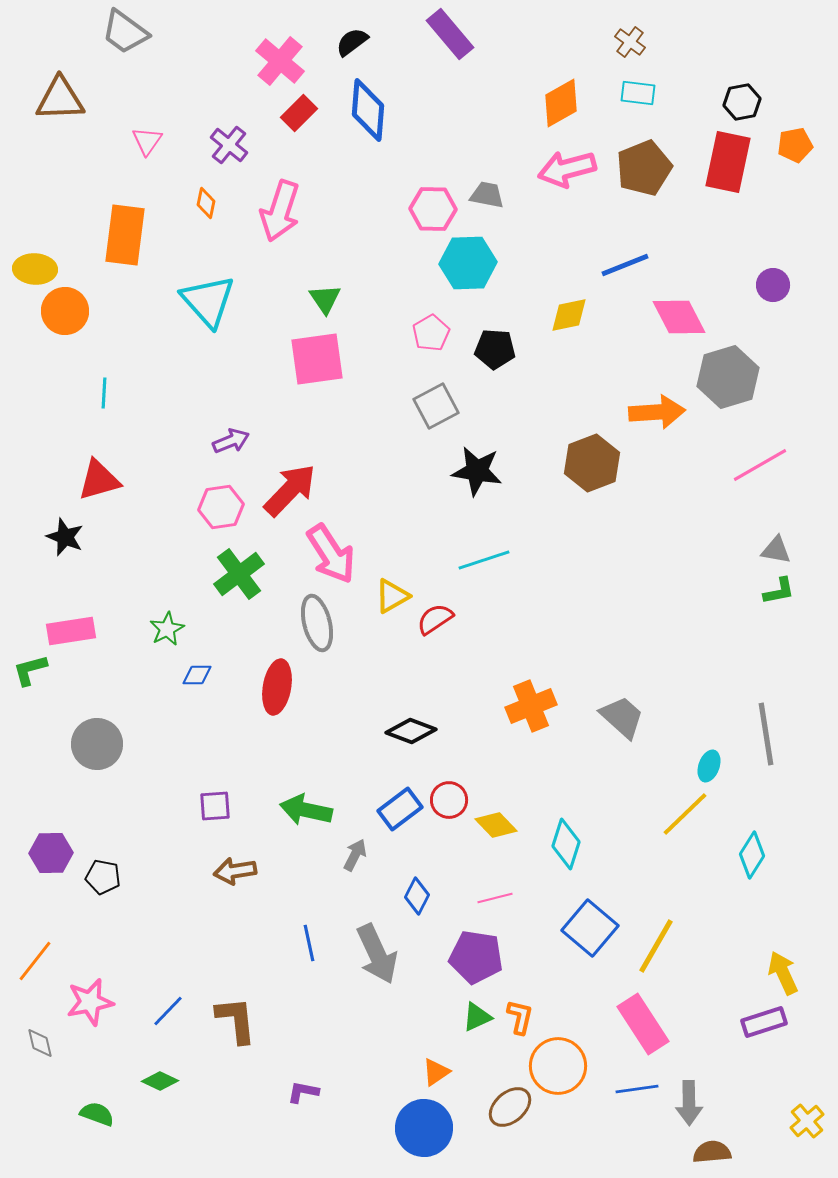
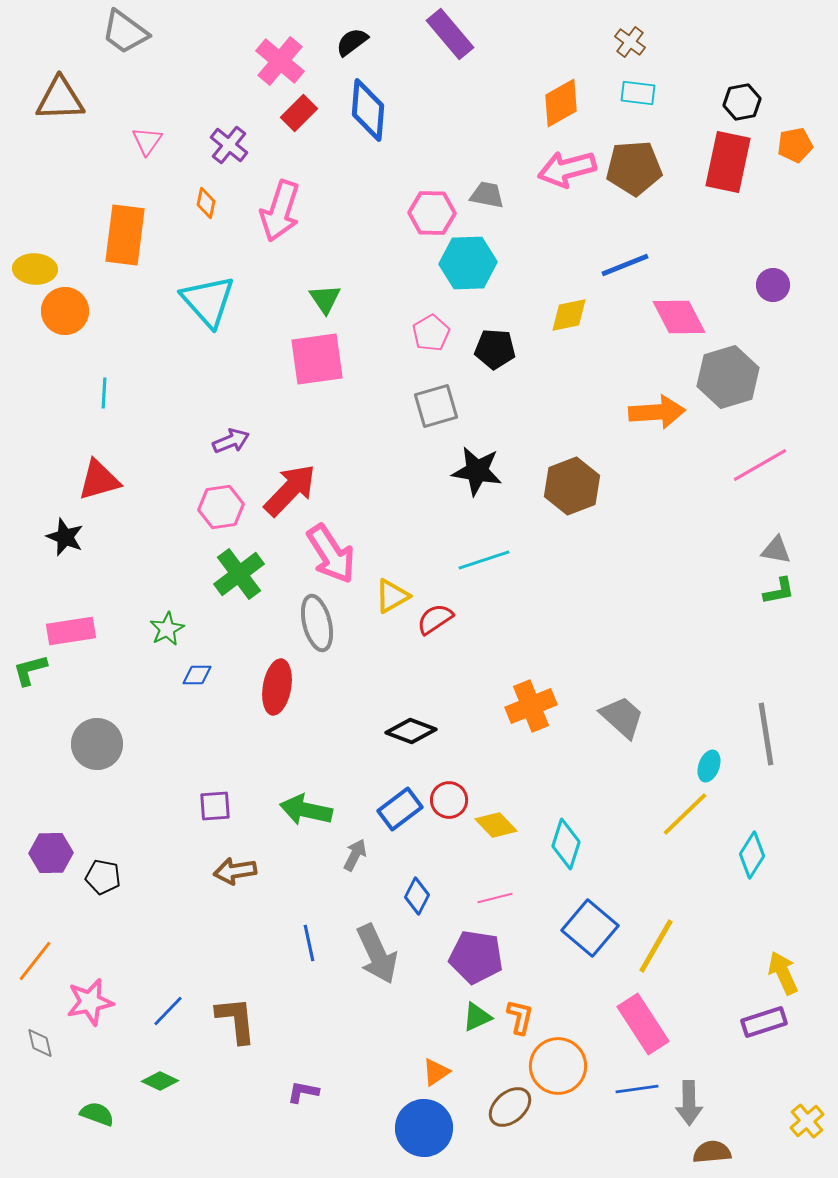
brown pentagon at (644, 168): moved 10 px left; rotated 18 degrees clockwise
pink hexagon at (433, 209): moved 1 px left, 4 px down
gray square at (436, 406): rotated 12 degrees clockwise
brown hexagon at (592, 463): moved 20 px left, 23 px down
